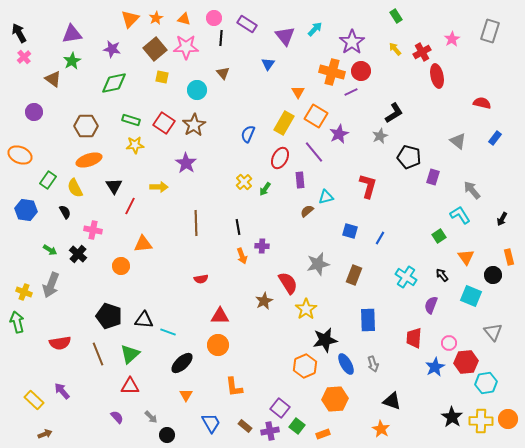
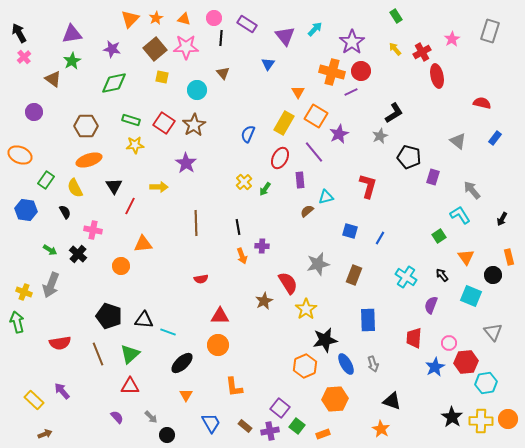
green rectangle at (48, 180): moved 2 px left
